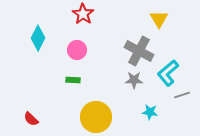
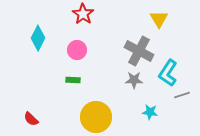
cyan L-shape: rotated 16 degrees counterclockwise
